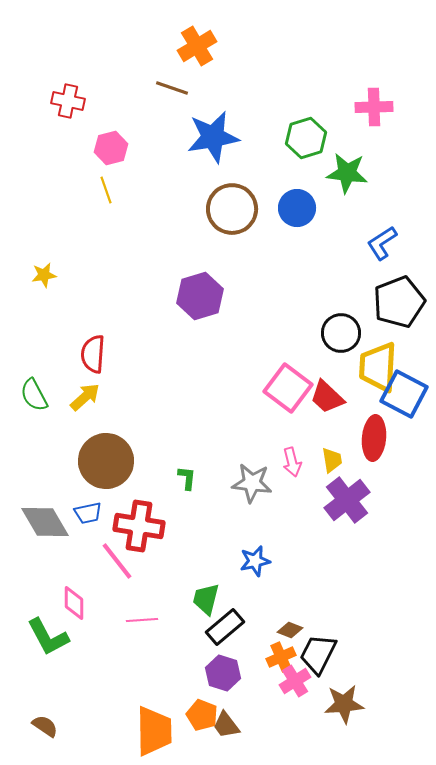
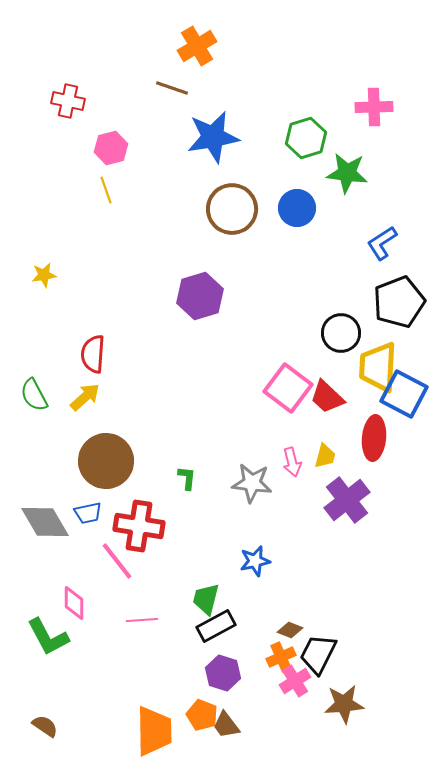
yellow trapezoid at (332, 460): moved 7 px left, 4 px up; rotated 24 degrees clockwise
black rectangle at (225, 627): moved 9 px left, 1 px up; rotated 12 degrees clockwise
